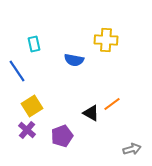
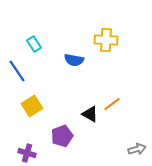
cyan rectangle: rotated 21 degrees counterclockwise
black triangle: moved 1 px left, 1 px down
purple cross: moved 23 px down; rotated 24 degrees counterclockwise
gray arrow: moved 5 px right
